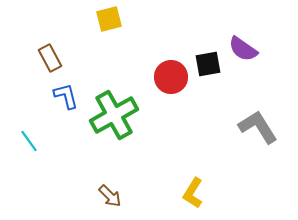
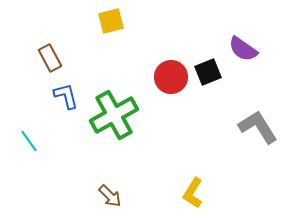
yellow square: moved 2 px right, 2 px down
black square: moved 8 px down; rotated 12 degrees counterclockwise
